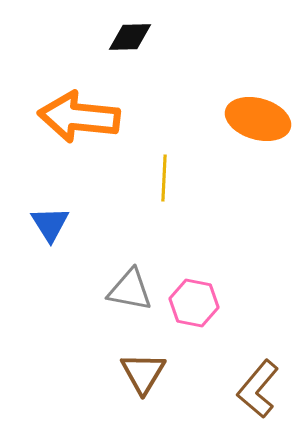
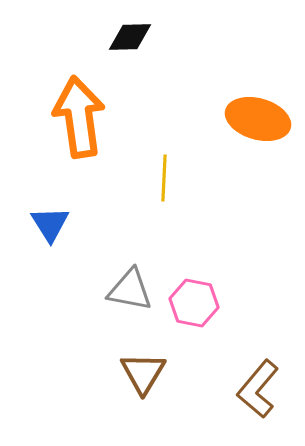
orange arrow: rotated 76 degrees clockwise
